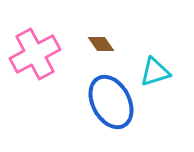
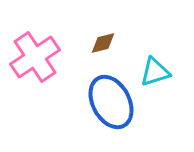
brown diamond: moved 2 px right, 1 px up; rotated 68 degrees counterclockwise
pink cross: moved 3 px down; rotated 6 degrees counterclockwise
